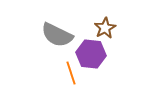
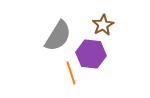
brown star: moved 2 px left, 3 px up
gray semicircle: moved 1 px right, 1 px down; rotated 84 degrees counterclockwise
